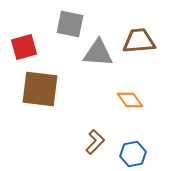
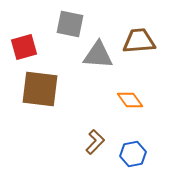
gray triangle: moved 2 px down
